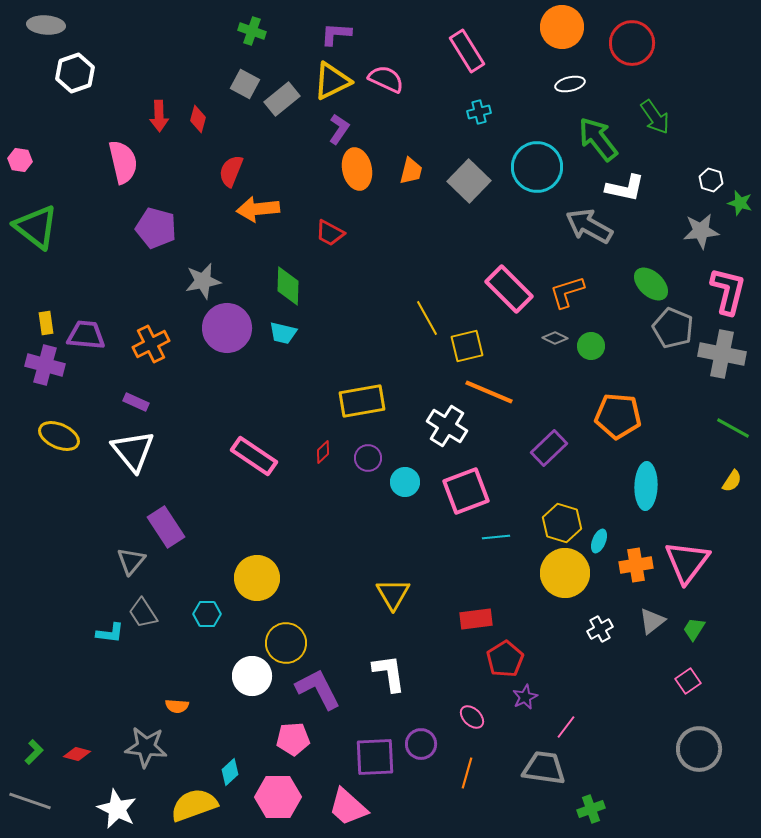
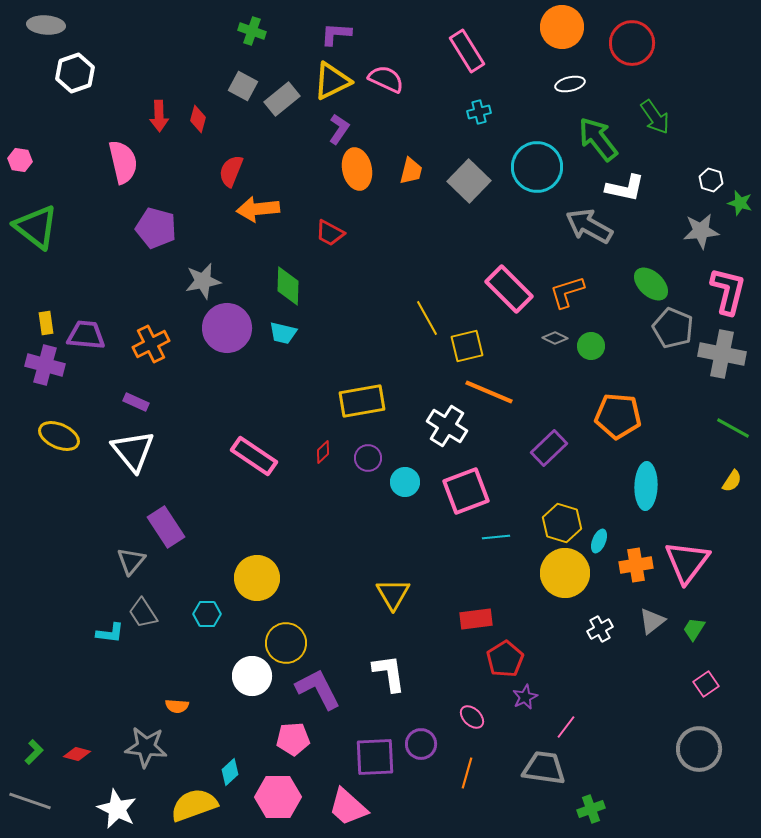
gray square at (245, 84): moved 2 px left, 2 px down
pink square at (688, 681): moved 18 px right, 3 px down
